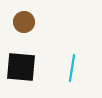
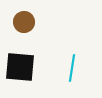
black square: moved 1 px left
